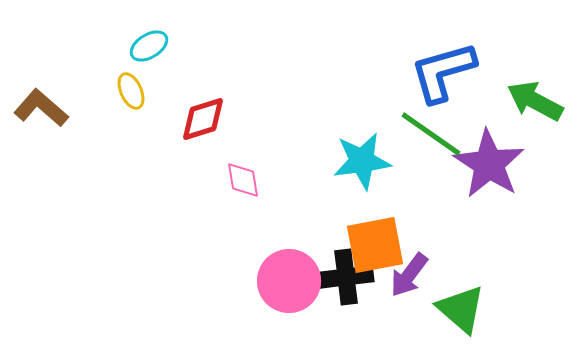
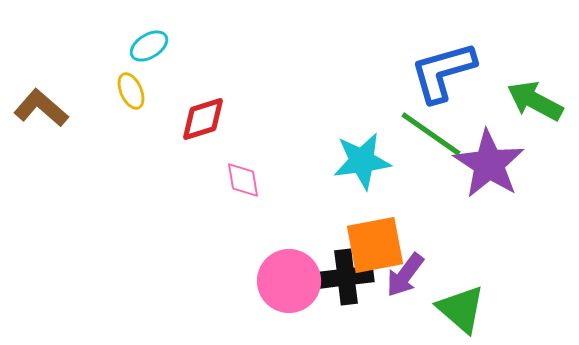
purple arrow: moved 4 px left
